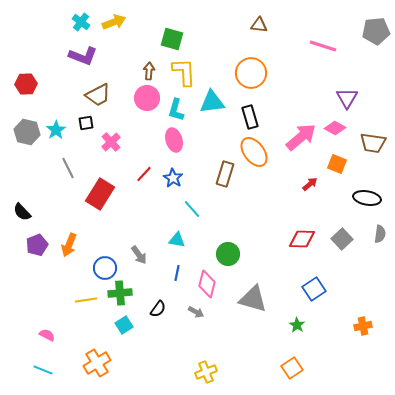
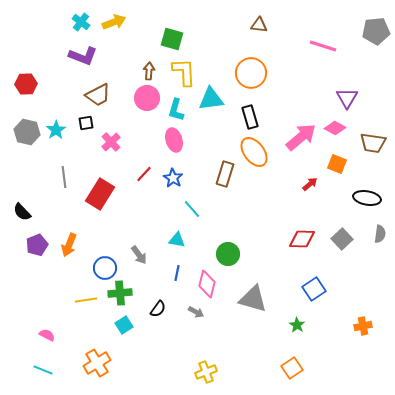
cyan triangle at (212, 102): moved 1 px left, 3 px up
gray line at (68, 168): moved 4 px left, 9 px down; rotated 20 degrees clockwise
